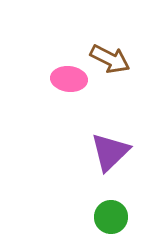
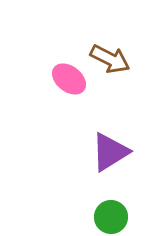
pink ellipse: rotated 32 degrees clockwise
purple triangle: rotated 12 degrees clockwise
